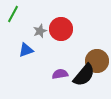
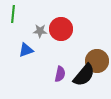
green line: rotated 24 degrees counterclockwise
gray star: rotated 24 degrees clockwise
purple semicircle: rotated 112 degrees clockwise
